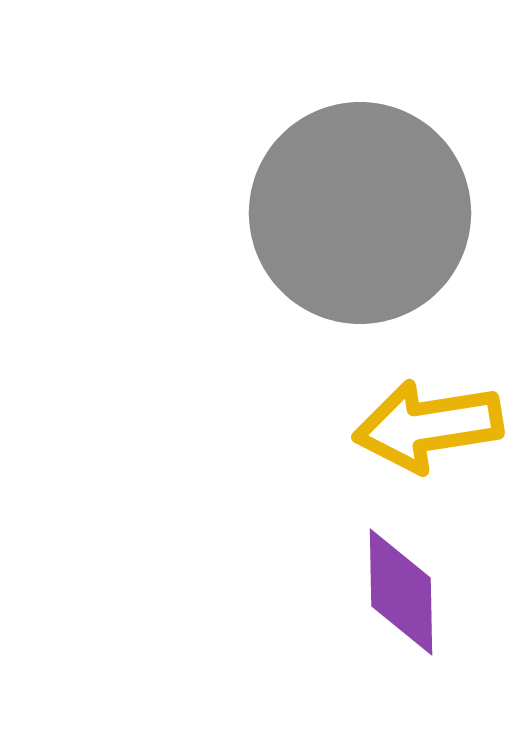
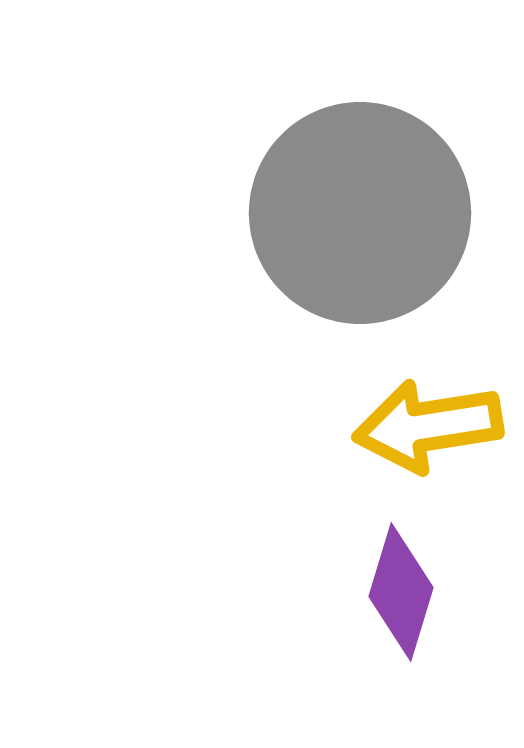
purple diamond: rotated 18 degrees clockwise
